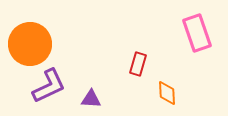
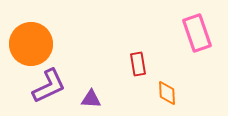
orange circle: moved 1 px right
red rectangle: rotated 25 degrees counterclockwise
